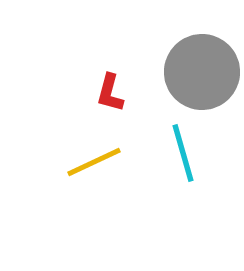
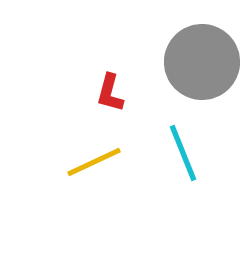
gray circle: moved 10 px up
cyan line: rotated 6 degrees counterclockwise
